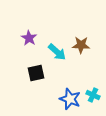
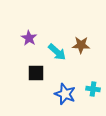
black square: rotated 12 degrees clockwise
cyan cross: moved 6 px up; rotated 16 degrees counterclockwise
blue star: moved 5 px left, 5 px up
